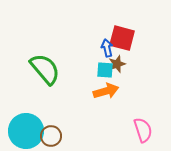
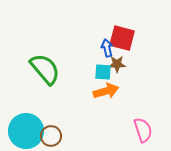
brown star: rotated 18 degrees clockwise
cyan square: moved 2 px left, 2 px down
